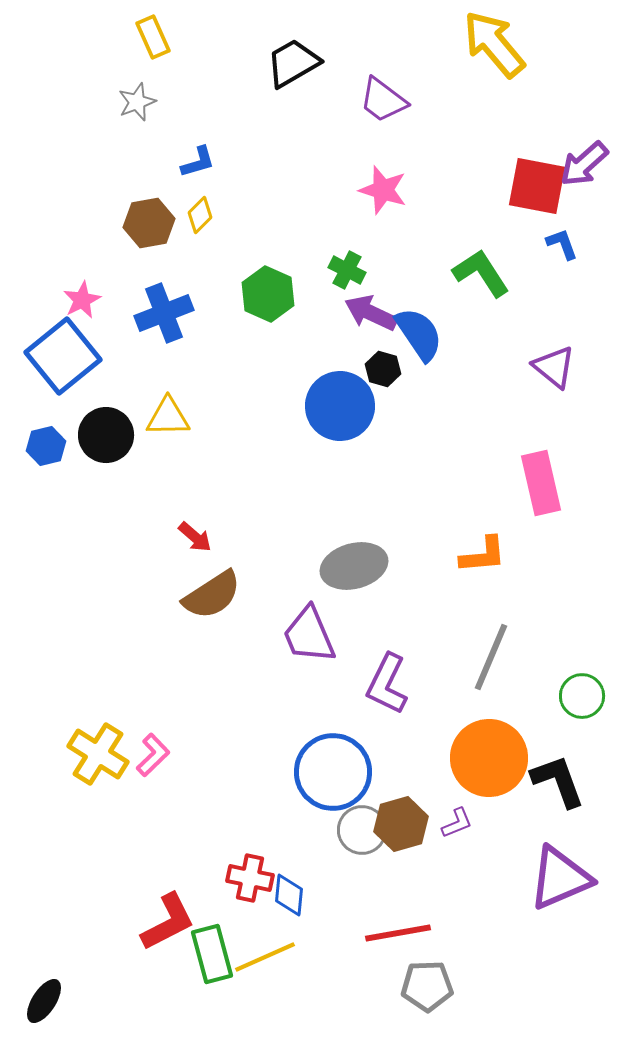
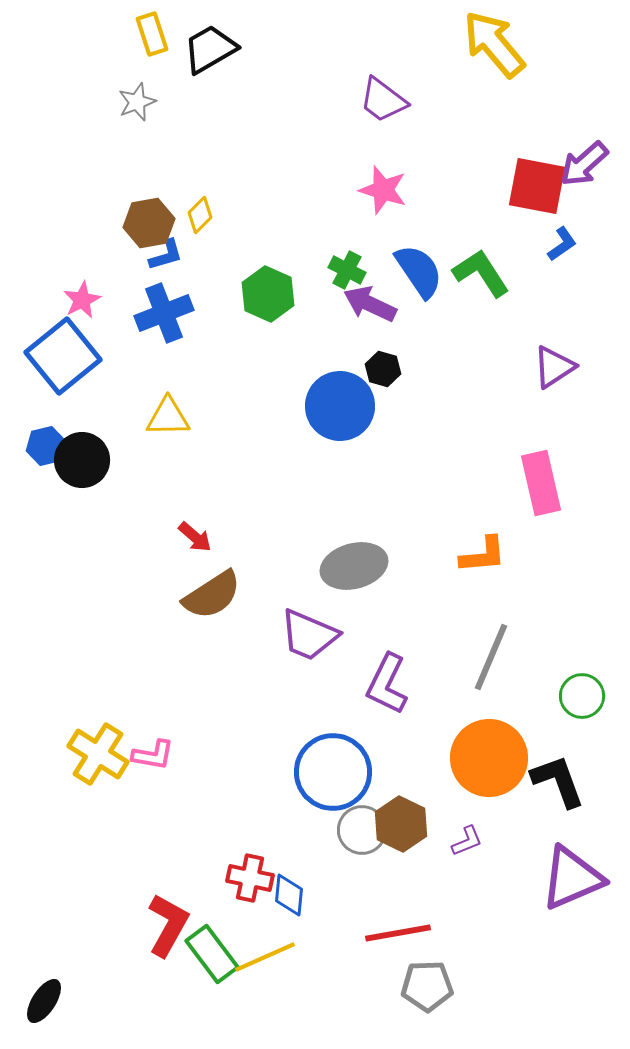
yellow rectangle at (153, 37): moved 1 px left, 3 px up; rotated 6 degrees clockwise
black trapezoid at (293, 63): moved 83 px left, 14 px up
blue L-shape at (198, 162): moved 32 px left, 93 px down
blue L-shape at (562, 244): rotated 75 degrees clockwise
purple arrow at (371, 313): moved 1 px left, 9 px up
blue semicircle at (419, 334): moved 63 px up
purple triangle at (554, 367): rotated 48 degrees clockwise
black circle at (106, 435): moved 24 px left, 25 px down
purple trapezoid at (309, 635): rotated 44 degrees counterclockwise
pink L-shape at (153, 755): rotated 54 degrees clockwise
purple L-shape at (457, 823): moved 10 px right, 18 px down
brown hexagon at (401, 824): rotated 18 degrees counterclockwise
purple triangle at (560, 878): moved 12 px right
red L-shape at (168, 922): moved 3 px down; rotated 34 degrees counterclockwise
green rectangle at (212, 954): rotated 22 degrees counterclockwise
